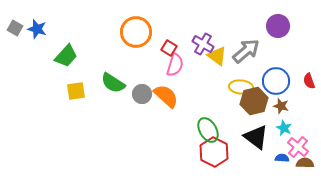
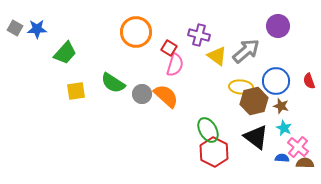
blue star: rotated 18 degrees counterclockwise
purple cross: moved 4 px left, 9 px up; rotated 15 degrees counterclockwise
green trapezoid: moved 1 px left, 3 px up
